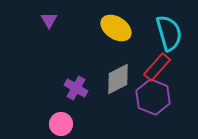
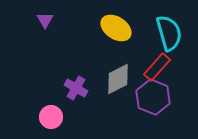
purple triangle: moved 4 px left
pink circle: moved 10 px left, 7 px up
